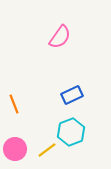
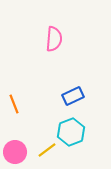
pink semicircle: moved 6 px left, 2 px down; rotated 30 degrees counterclockwise
blue rectangle: moved 1 px right, 1 px down
pink circle: moved 3 px down
